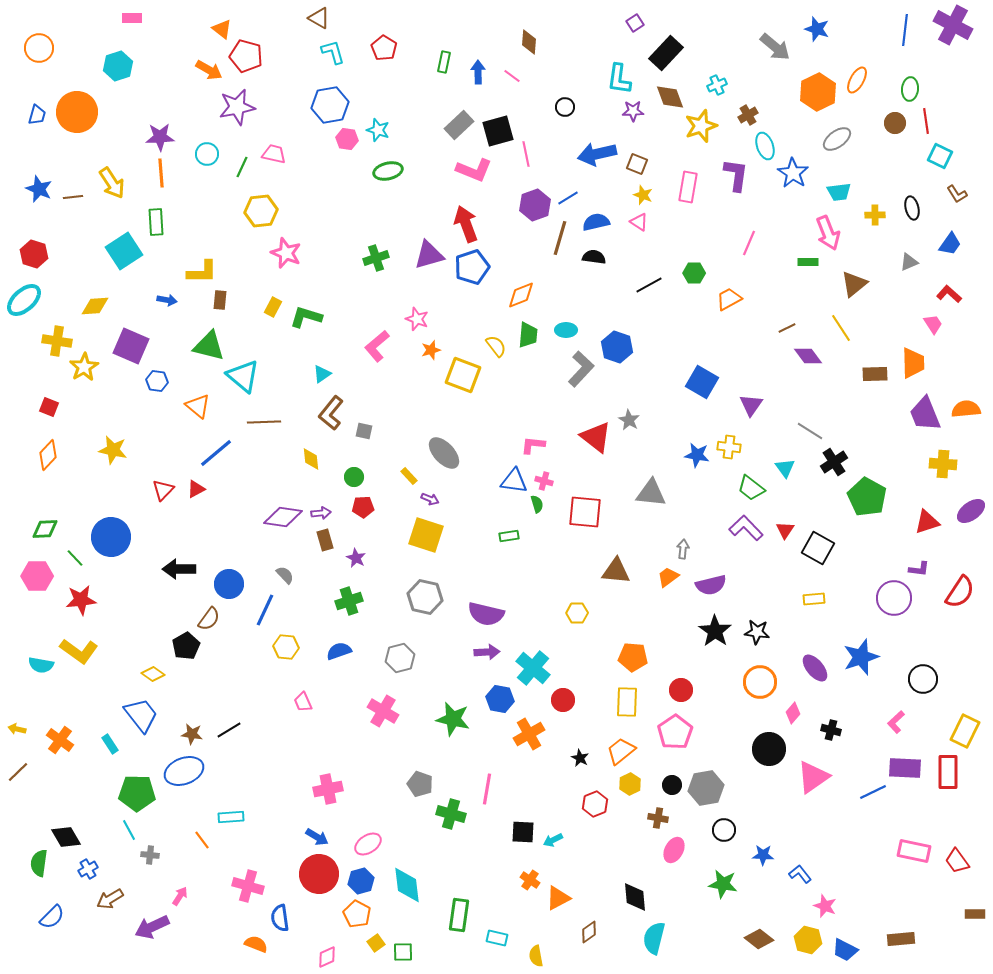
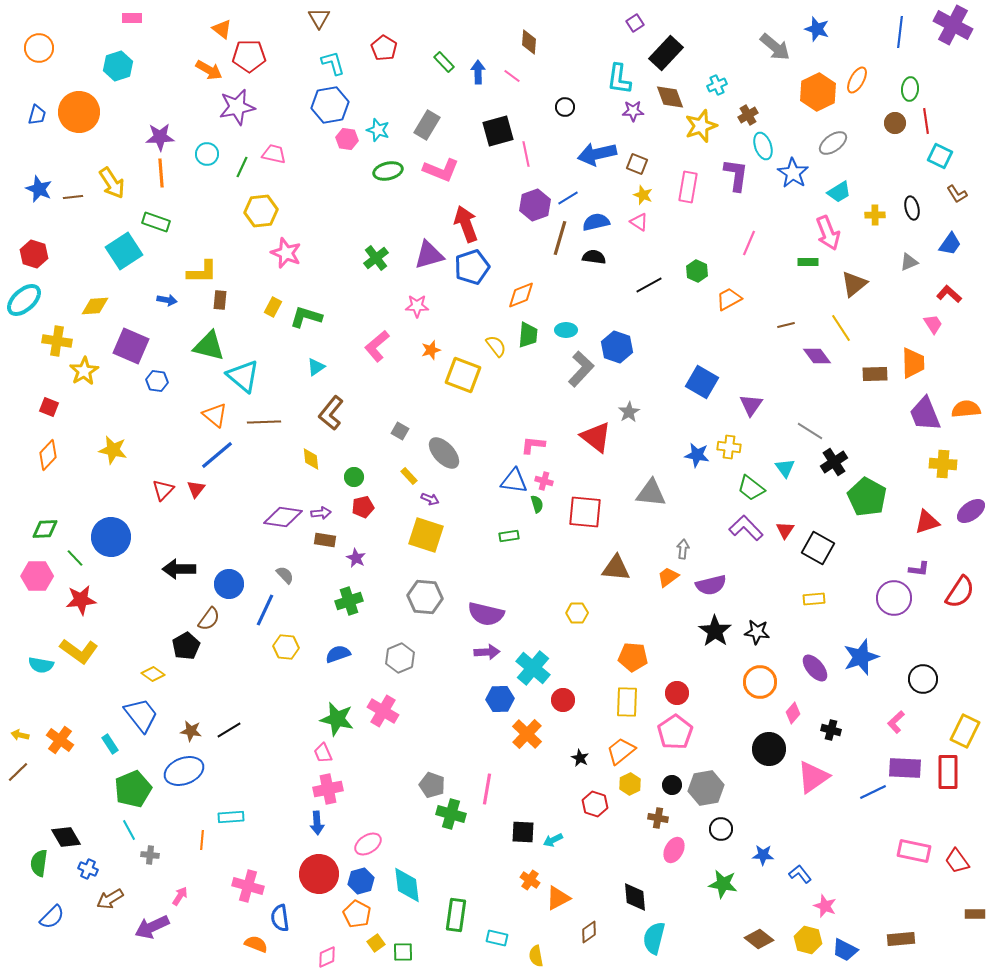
brown triangle at (319, 18): rotated 30 degrees clockwise
blue line at (905, 30): moved 5 px left, 2 px down
cyan L-shape at (333, 52): moved 11 px down
red pentagon at (246, 56): moved 3 px right; rotated 16 degrees counterclockwise
green rectangle at (444, 62): rotated 55 degrees counterclockwise
orange circle at (77, 112): moved 2 px right
gray rectangle at (459, 125): moved 32 px left; rotated 16 degrees counterclockwise
gray ellipse at (837, 139): moved 4 px left, 4 px down
cyan ellipse at (765, 146): moved 2 px left
pink L-shape at (474, 170): moved 33 px left
cyan trapezoid at (839, 192): rotated 25 degrees counterclockwise
green rectangle at (156, 222): rotated 68 degrees counterclockwise
green cross at (376, 258): rotated 20 degrees counterclockwise
green hexagon at (694, 273): moved 3 px right, 2 px up; rotated 25 degrees clockwise
pink star at (417, 319): moved 13 px up; rotated 20 degrees counterclockwise
brown line at (787, 328): moved 1 px left, 3 px up; rotated 12 degrees clockwise
purple diamond at (808, 356): moved 9 px right
yellow star at (84, 367): moved 4 px down
cyan triangle at (322, 374): moved 6 px left, 7 px up
orange triangle at (198, 406): moved 17 px right, 9 px down
gray star at (629, 420): moved 8 px up; rotated 10 degrees clockwise
gray square at (364, 431): moved 36 px right; rotated 18 degrees clockwise
blue line at (216, 453): moved 1 px right, 2 px down
red triangle at (196, 489): rotated 24 degrees counterclockwise
red pentagon at (363, 507): rotated 10 degrees counterclockwise
brown rectangle at (325, 540): rotated 65 degrees counterclockwise
brown triangle at (616, 571): moved 3 px up
gray hexagon at (425, 597): rotated 8 degrees counterclockwise
blue semicircle at (339, 651): moved 1 px left, 3 px down
gray hexagon at (400, 658): rotated 8 degrees counterclockwise
red circle at (681, 690): moved 4 px left, 3 px down
blue hexagon at (500, 699): rotated 12 degrees counterclockwise
pink trapezoid at (303, 702): moved 20 px right, 51 px down
green star at (453, 719): moved 116 px left
yellow arrow at (17, 729): moved 3 px right, 6 px down
brown star at (192, 734): moved 1 px left, 3 px up
orange cross at (529, 734): moved 2 px left; rotated 16 degrees counterclockwise
gray pentagon at (420, 784): moved 12 px right, 1 px down
green pentagon at (137, 793): moved 4 px left, 4 px up; rotated 24 degrees counterclockwise
red hexagon at (595, 804): rotated 20 degrees counterclockwise
black circle at (724, 830): moved 3 px left, 1 px up
blue arrow at (317, 837): moved 14 px up; rotated 55 degrees clockwise
orange line at (202, 840): rotated 42 degrees clockwise
blue cross at (88, 869): rotated 36 degrees counterclockwise
green rectangle at (459, 915): moved 3 px left
